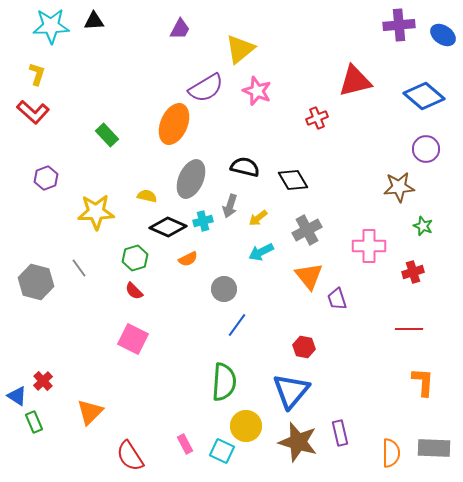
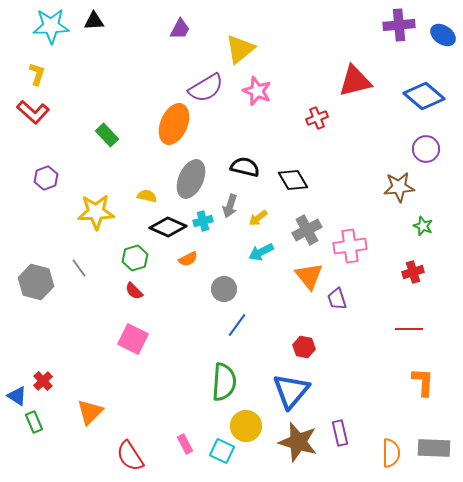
pink cross at (369, 246): moved 19 px left; rotated 8 degrees counterclockwise
